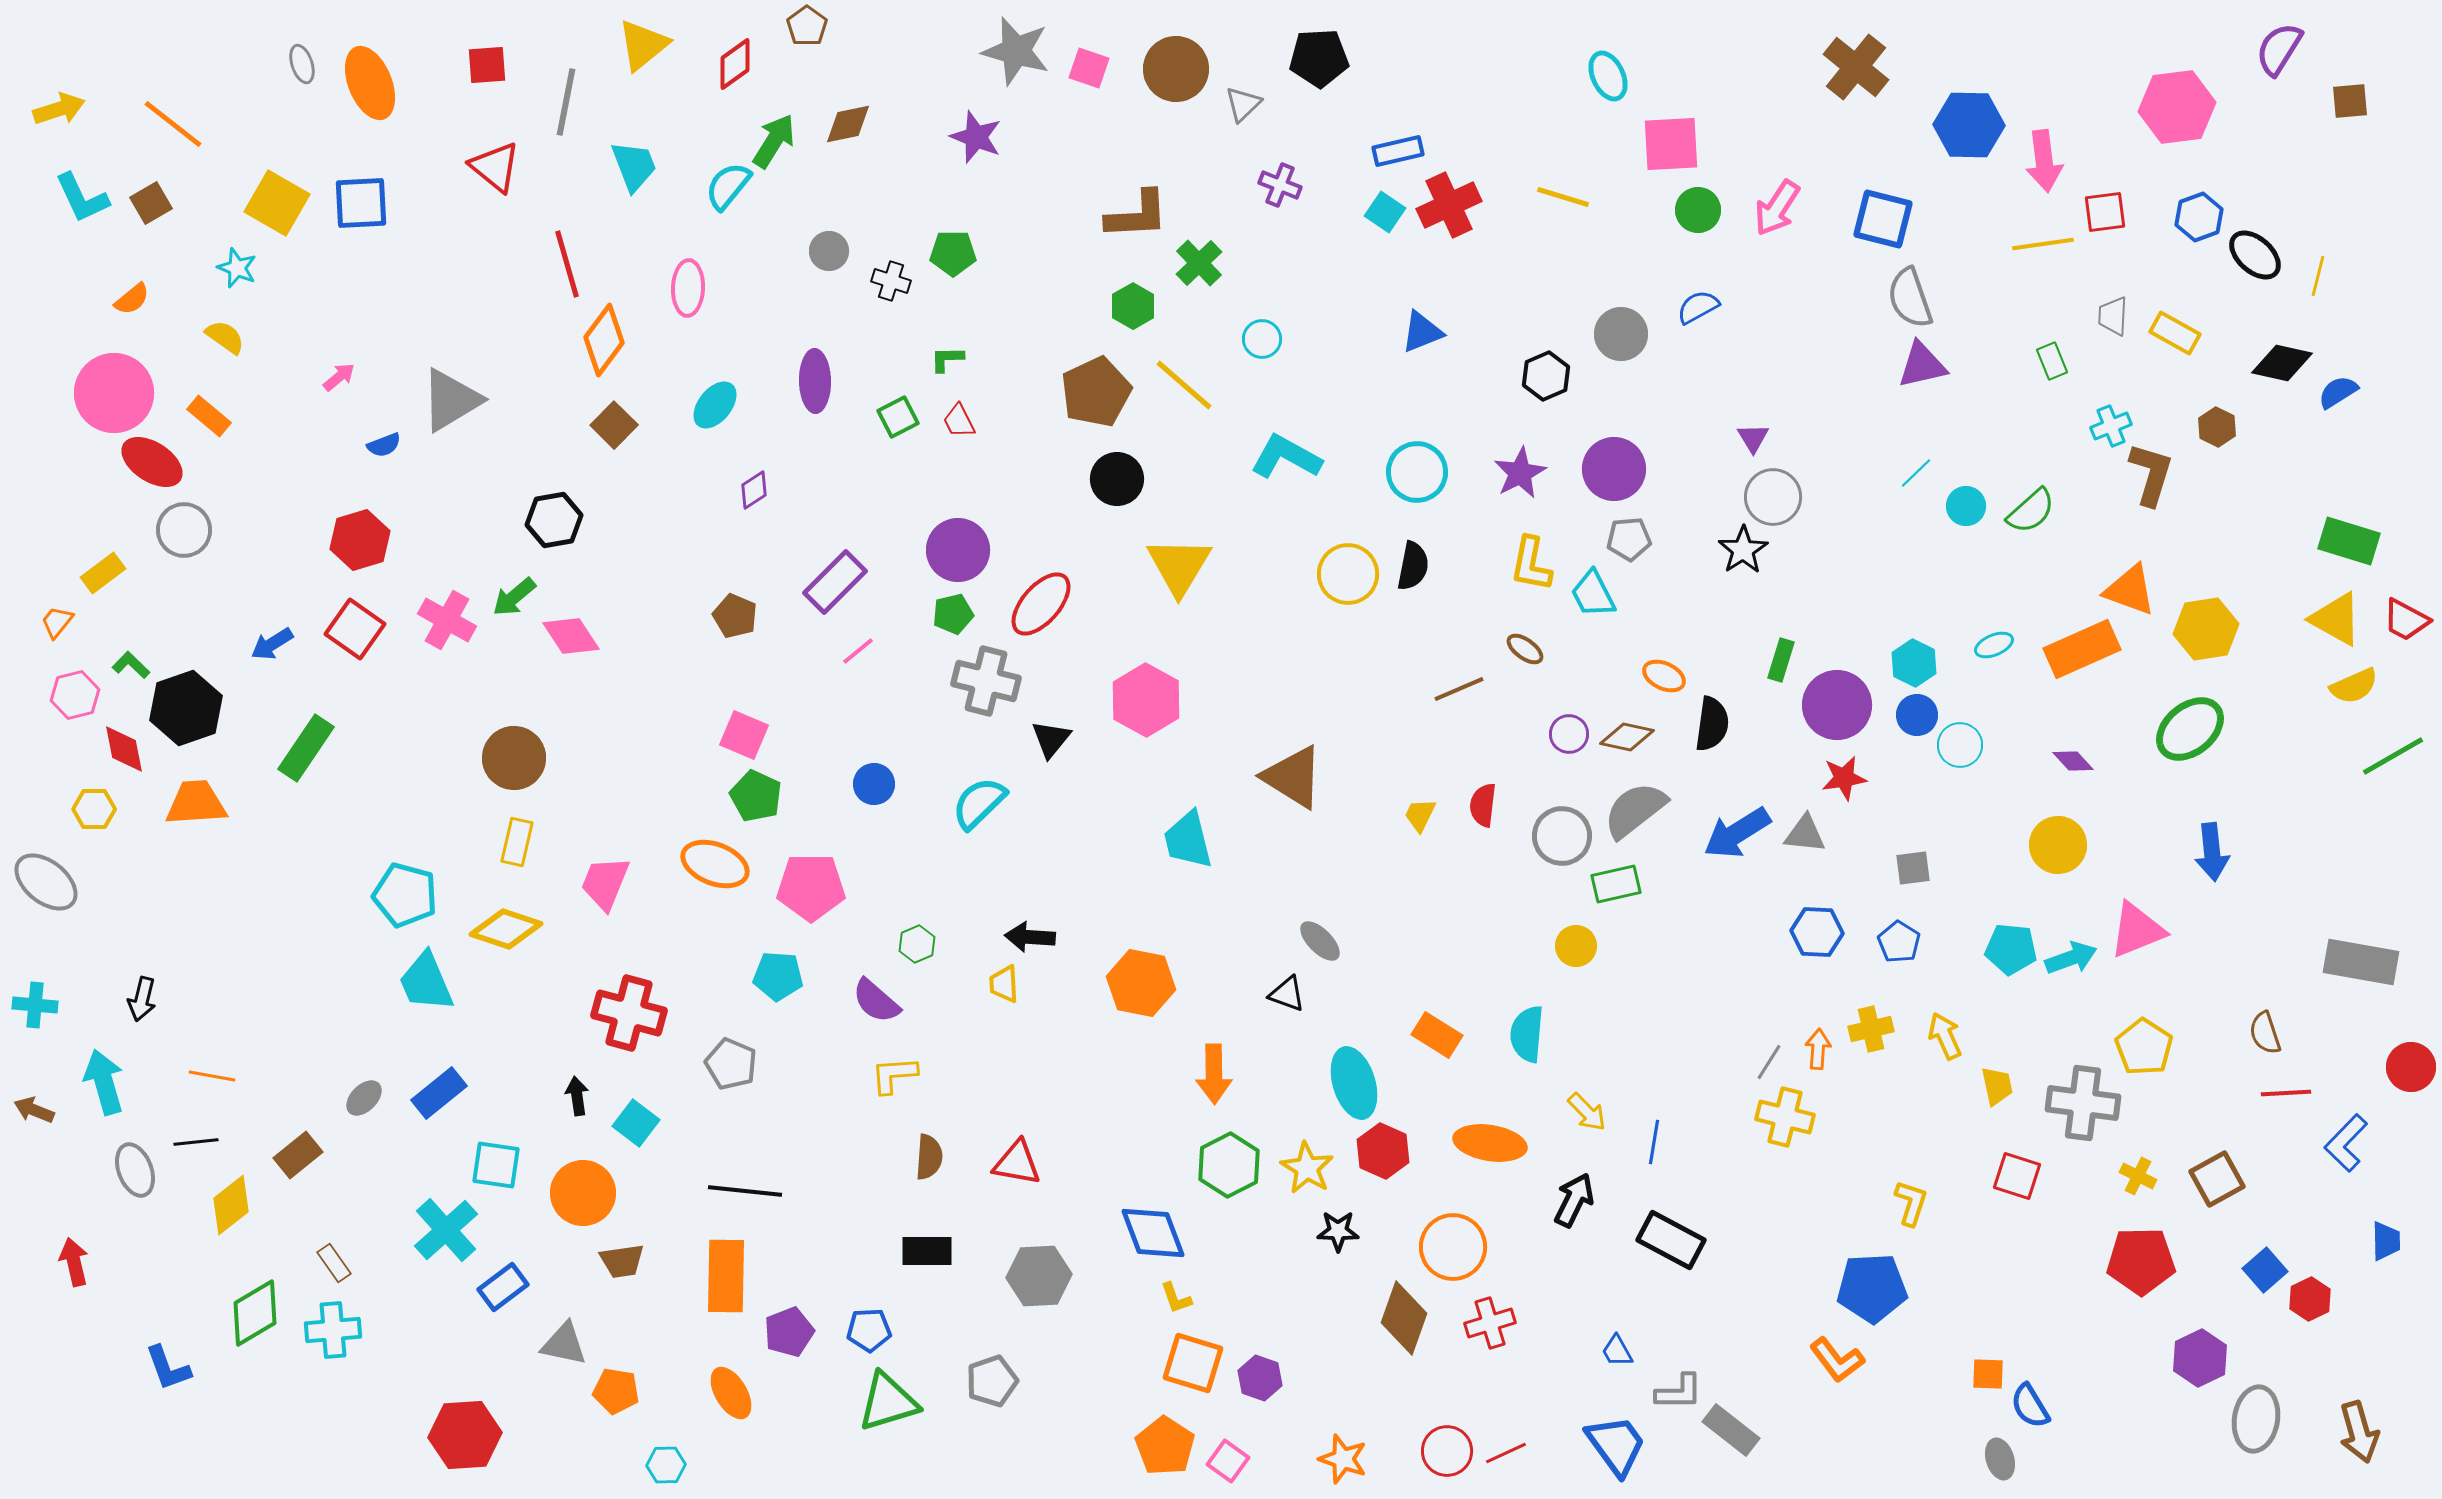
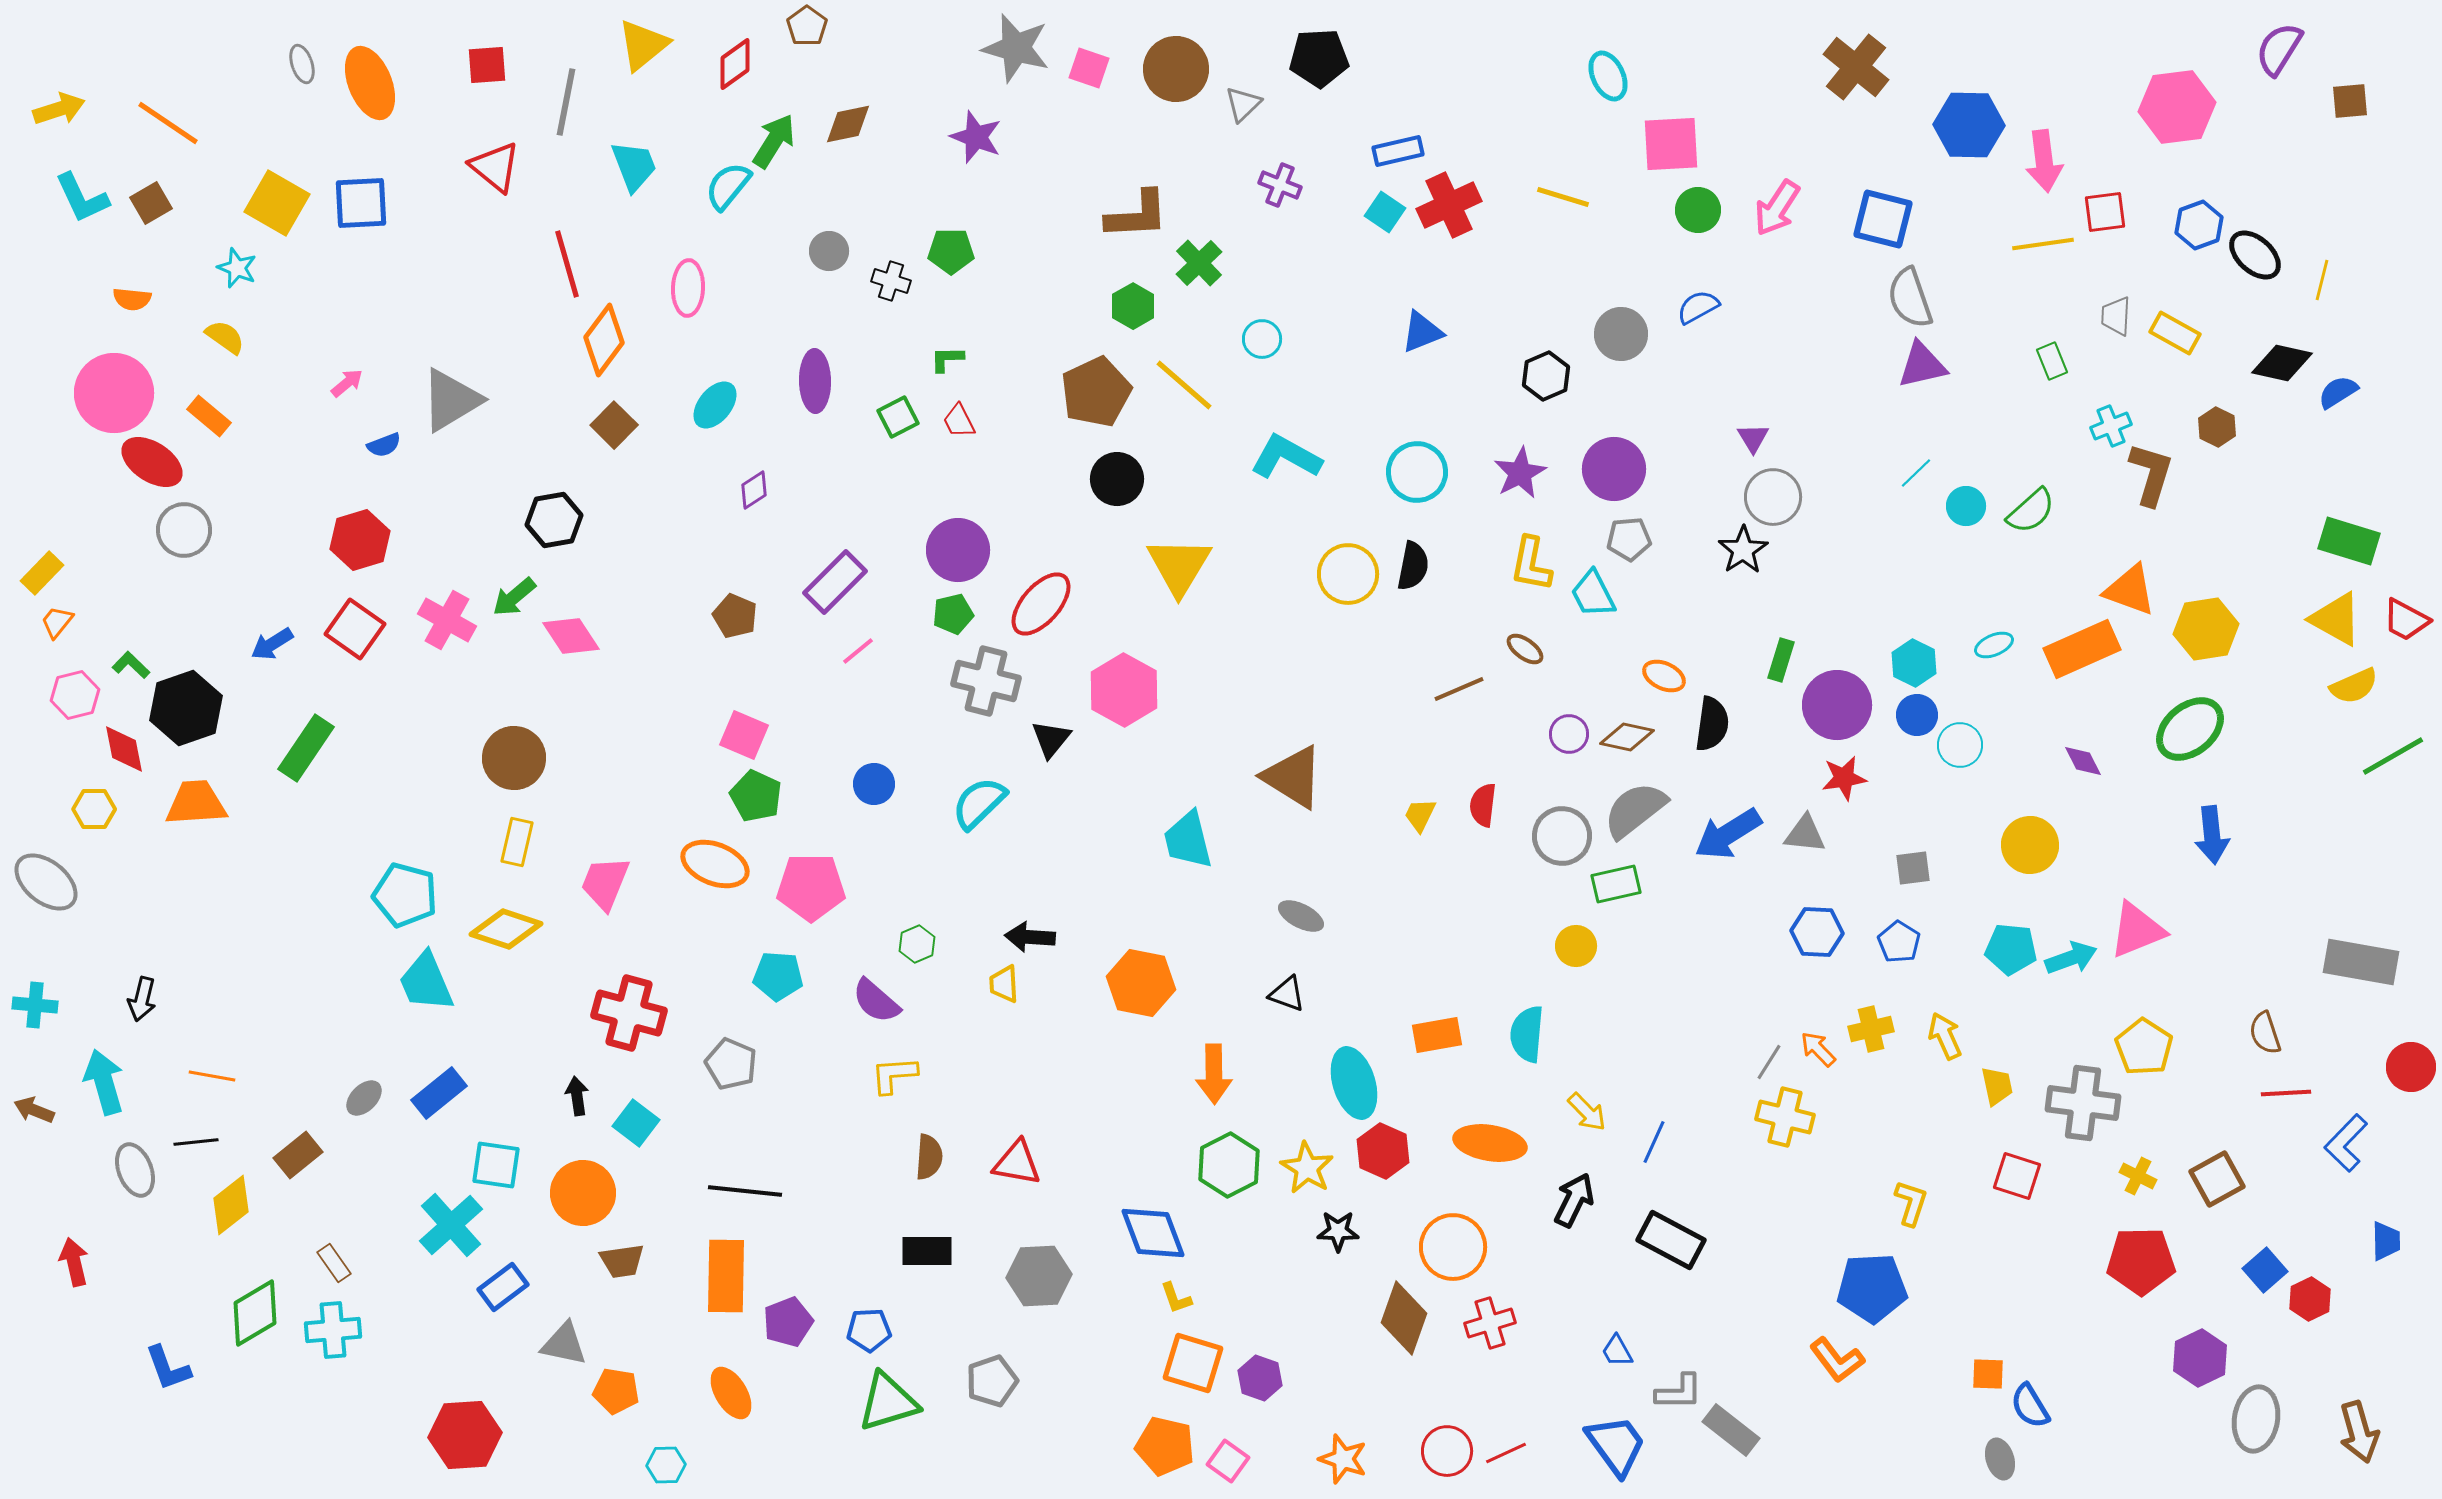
gray star at (1016, 51): moved 3 px up
orange line at (173, 124): moved 5 px left, 1 px up; rotated 4 degrees counterclockwise
blue hexagon at (2199, 217): moved 8 px down
green pentagon at (953, 253): moved 2 px left, 2 px up
yellow line at (2318, 276): moved 4 px right, 4 px down
orange semicircle at (132, 299): rotated 45 degrees clockwise
gray trapezoid at (2113, 316): moved 3 px right
pink arrow at (339, 377): moved 8 px right, 6 px down
yellow rectangle at (103, 573): moved 61 px left; rotated 9 degrees counterclockwise
pink hexagon at (1146, 700): moved 22 px left, 10 px up
purple diamond at (2073, 761): moved 10 px right; rotated 15 degrees clockwise
blue arrow at (1737, 833): moved 9 px left, 1 px down
yellow circle at (2058, 845): moved 28 px left
blue arrow at (2212, 852): moved 17 px up
gray ellipse at (1320, 941): moved 19 px left, 25 px up; rotated 18 degrees counterclockwise
orange rectangle at (1437, 1035): rotated 42 degrees counterclockwise
orange arrow at (1818, 1049): rotated 48 degrees counterclockwise
blue line at (1654, 1142): rotated 15 degrees clockwise
cyan cross at (446, 1230): moved 5 px right, 5 px up
purple pentagon at (789, 1332): moved 1 px left, 10 px up
orange pentagon at (1165, 1446): rotated 20 degrees counterclockwise
